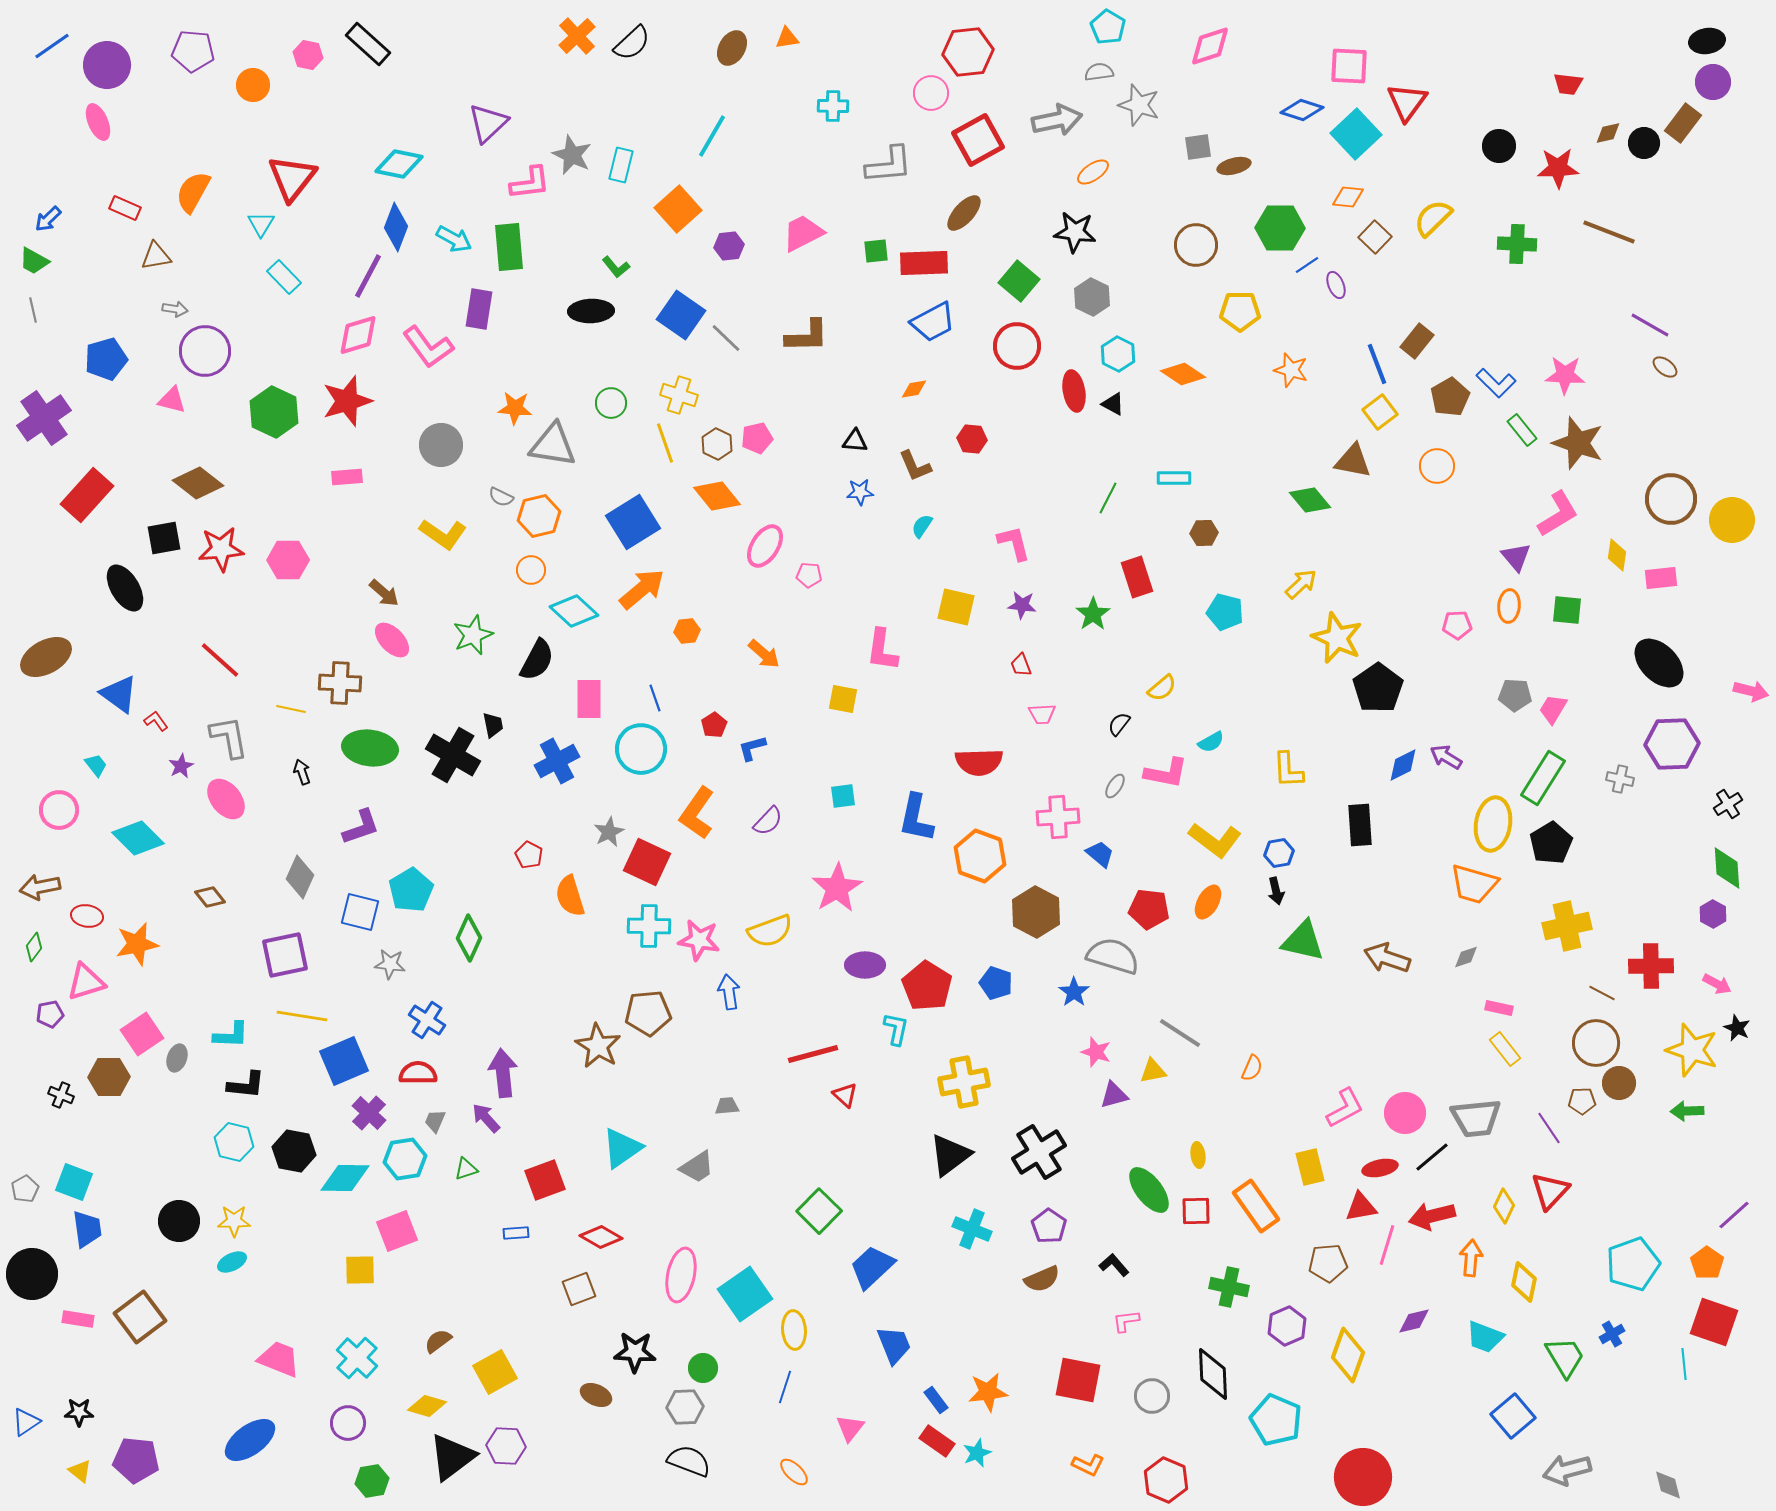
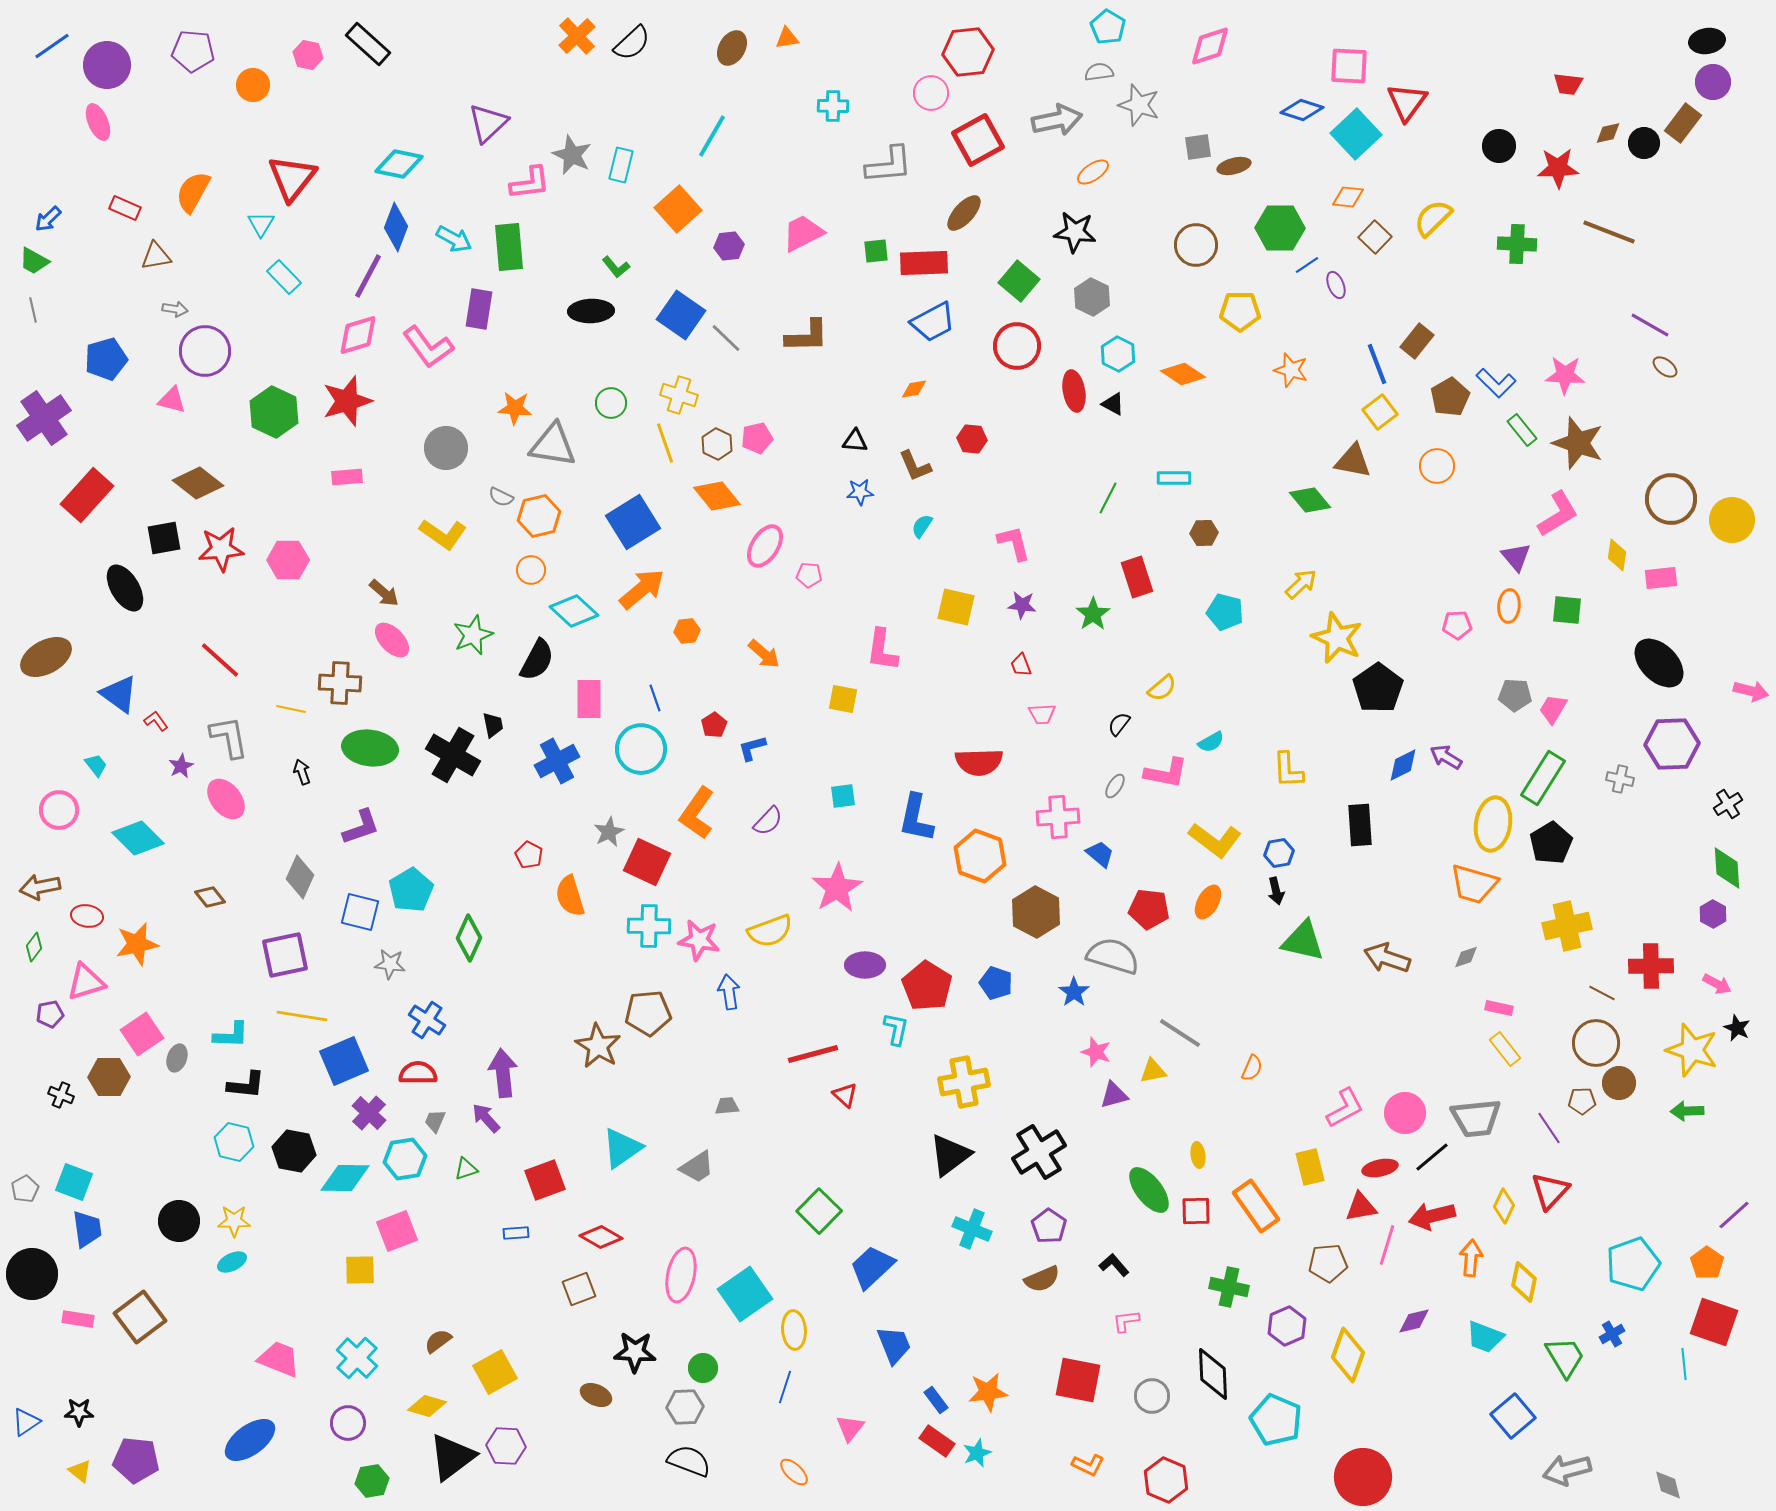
gray circle at (441, 445): moved 5 px right, 3 px down
